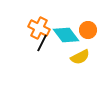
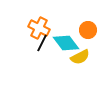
cyan diamond: moved 8 px down
